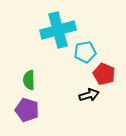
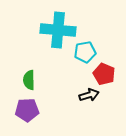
cyan cross: rotated 20 degrees clockwise
purple pentagon: rotated 20 degrees counterclockwise
